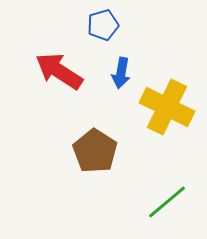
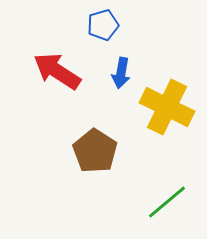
red arrow: moved 2 px left
